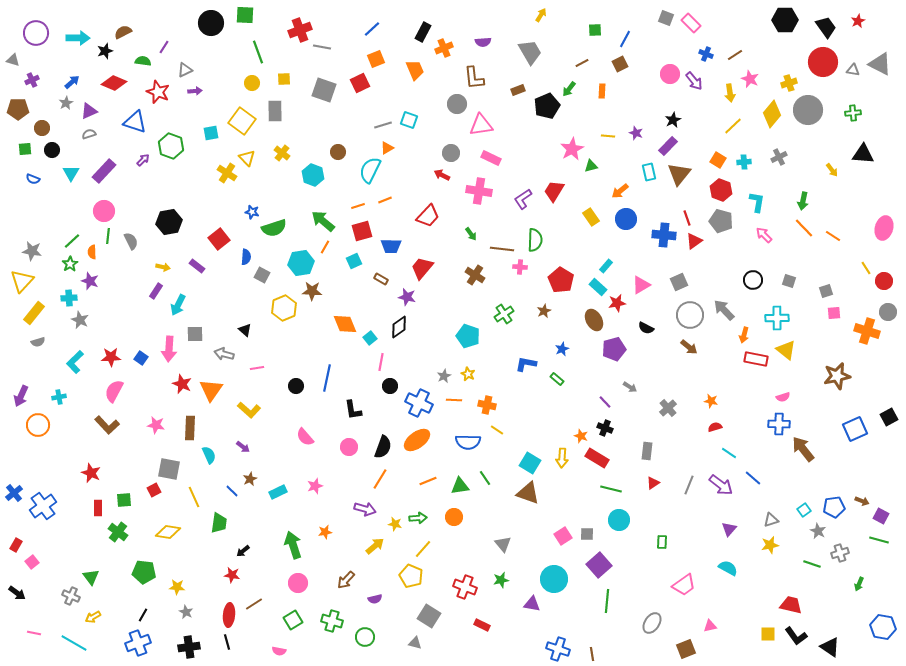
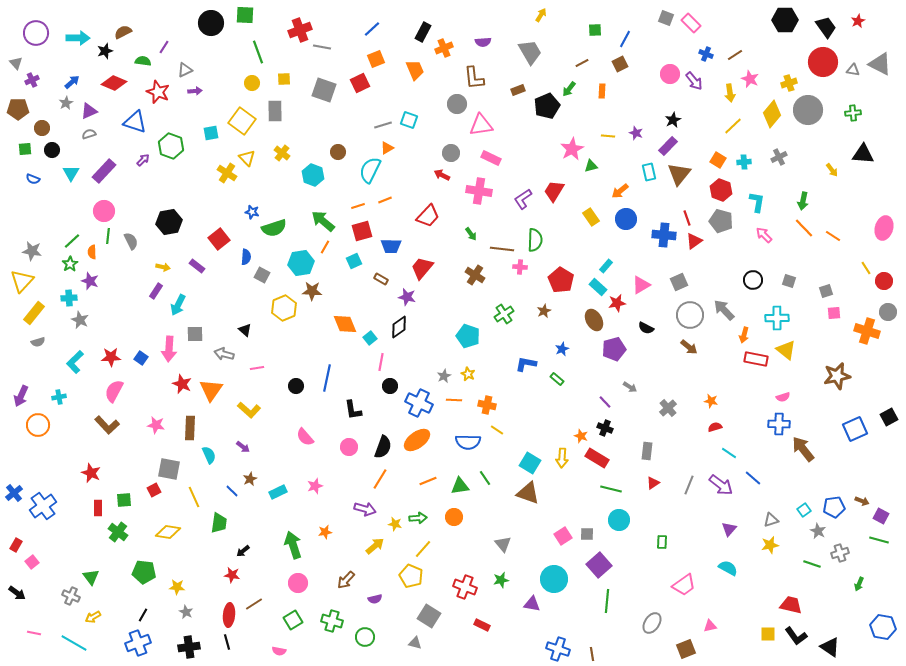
gray triangle at (13, 60): moved 3 px right, 3 px down; rotated 32 degrees clockwise
